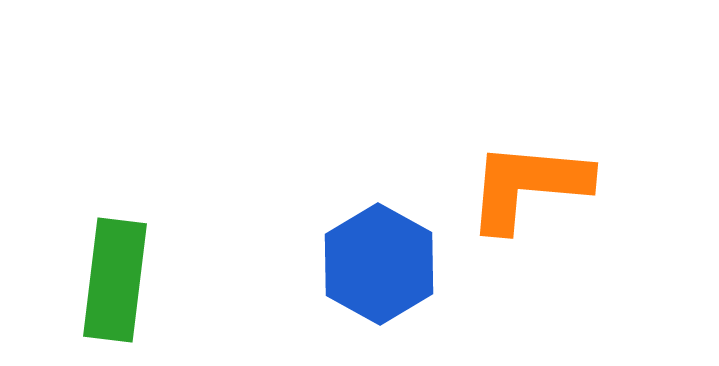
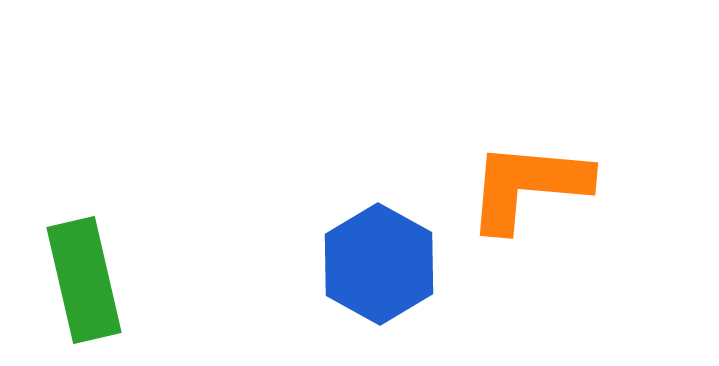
green rectangle: moved 31 px left; rotated 20 degrees counterclockwise
